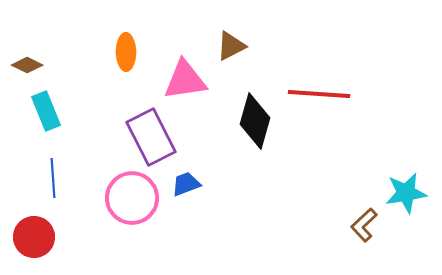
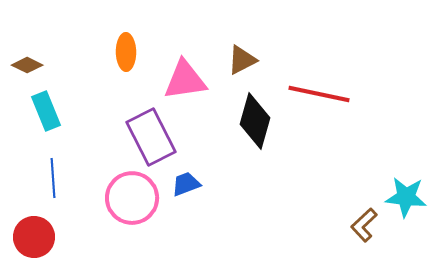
brown triangle: moved 11 px right, 14 px down
red line: rotated 8 degrees clockwise
cyan star: moved 4 px down; rotated 15 degrees clockwise
